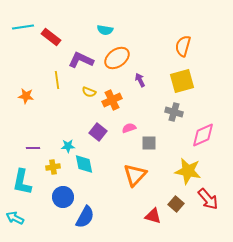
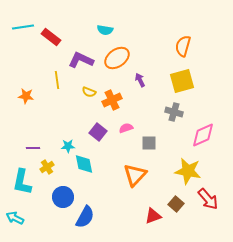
pink semicircle: moved 3 px left
yellow cross: moved 6 px left; rotated 24 degrees counterclockwise
red triangle: rotated 36 degrees counterclockwise
